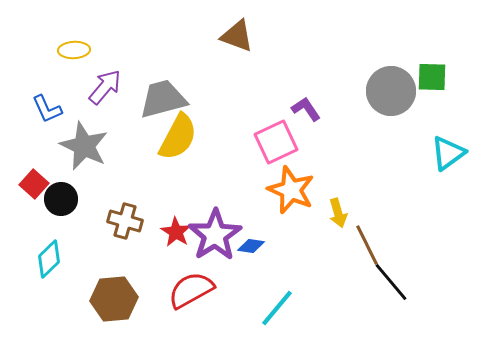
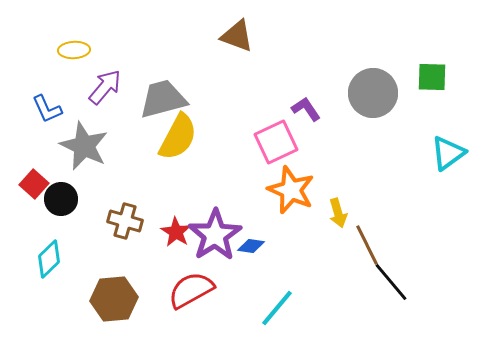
gray circle: moved 18 px left, 2 px down
